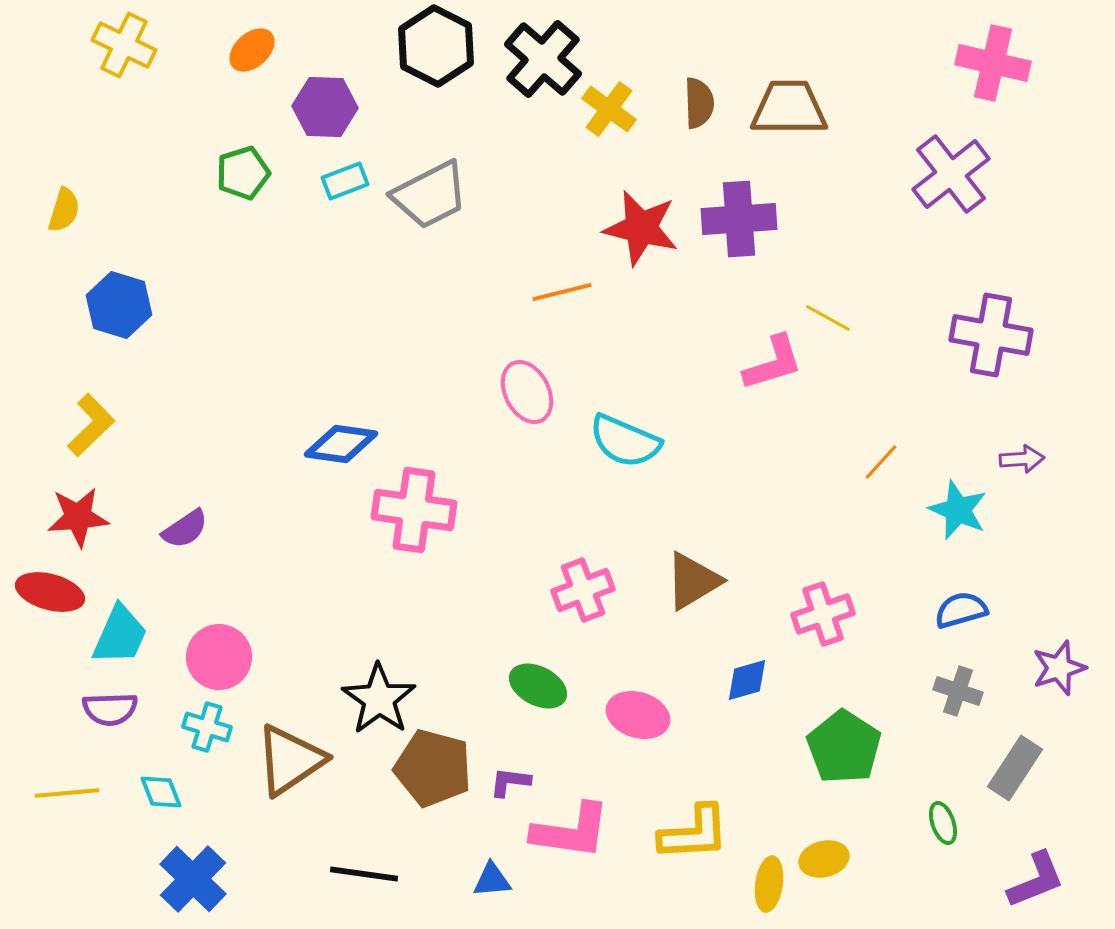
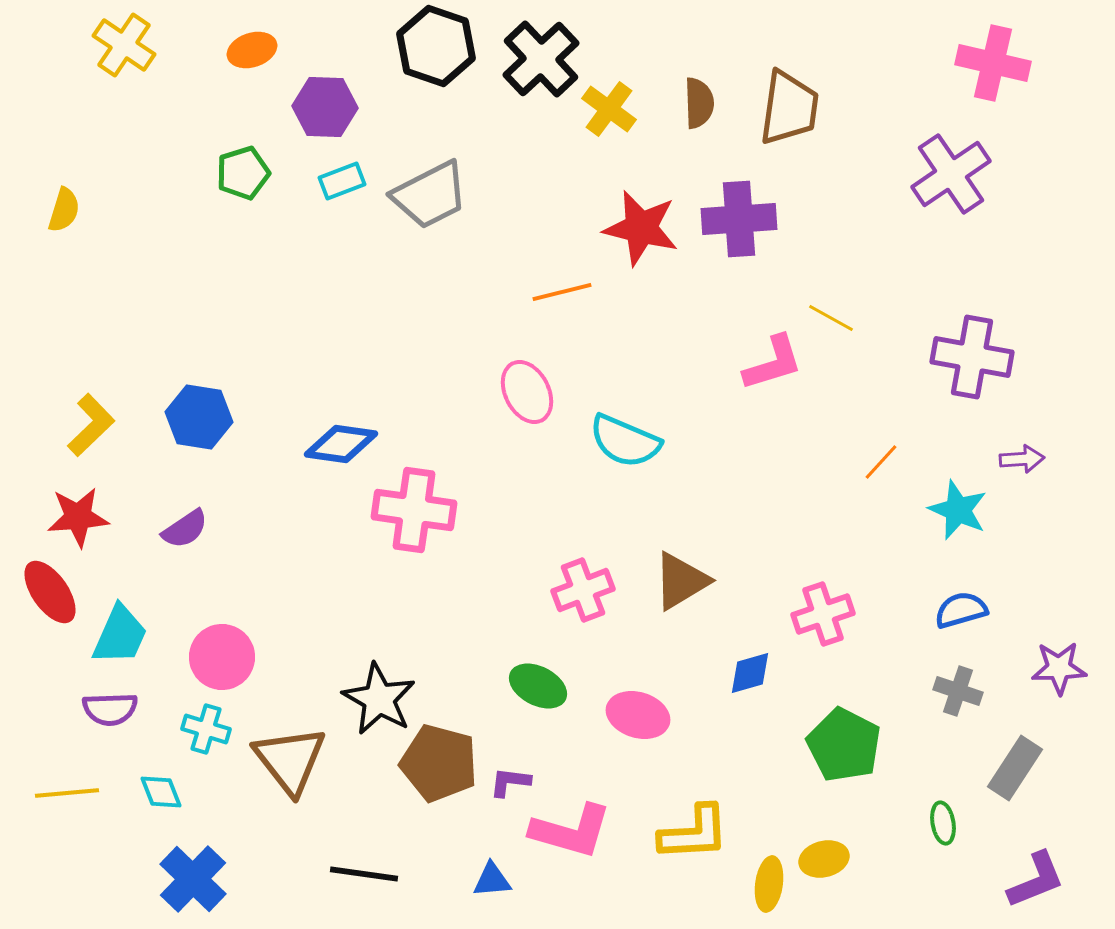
yellow cross at (124, 45): rotated 8 degrees clockwise
black hexagon at (436, 46): rotated 8 degrees counterclockwise
orange ellipse at (252, 50): rotated 24 degrees clockwise
black cross at (543, 59): moved 2 px left; rotated 6 degrees clockwise
brown trapezoid at (789, 108): rotated 98 degrees clockwise
purple cross at (951, 174): rotated 4 degrees clockwise
cyan rectangle at (345, 181): moved 3 px left
blue hexagon at (119, 305): moved 80 px right, 112 px down; rotated 8 degrees counterclockwise
yellow line at (828, 318): moved 3 px right
purple cross at (991, 335): moved 19 px left, 22 px down
brown triangle at (693, 581): moved 12 px left
red ellipse at (50, 592): rotated 40 degrees clockwise
pink circle at (219, 657): moved 3 px right
purple star at (1059, 668): rotated 16 degrees clockwise
blue diamond at (747, 680): moved 3 px right, 7 px up
black star at (379, 699): rotated 6 degrees counterclockwise
cyan cross at (207, 727): moved 1 px left, 2 px down
green pentagon at (844, 747): moved 2 px up; rotated 6 degrees counterclockwise
brown triangle at (290, 760): rotated 34 degrees counterclockwise
brown pentagon at (433, 768): moved 6 px right, 5 px up
green ellipse at (943, 823): rotated 9 degrees clockwise
pink L-shape at (571, 831): rotated 8 degrees clockwise
